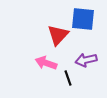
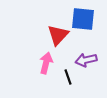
pink arrow: rotated 85 degrees clockwise
black line: moved 1 px up
